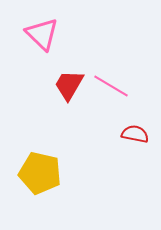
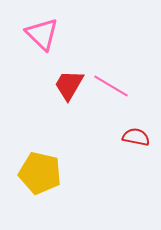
red semicircle: moved 1 px right, 3 px down
